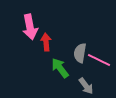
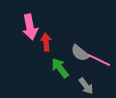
gray semicircle: rotated 60 degrees counterclockwise
